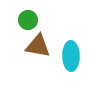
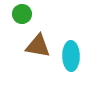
green circle: moved 6 px left, 6 px up
